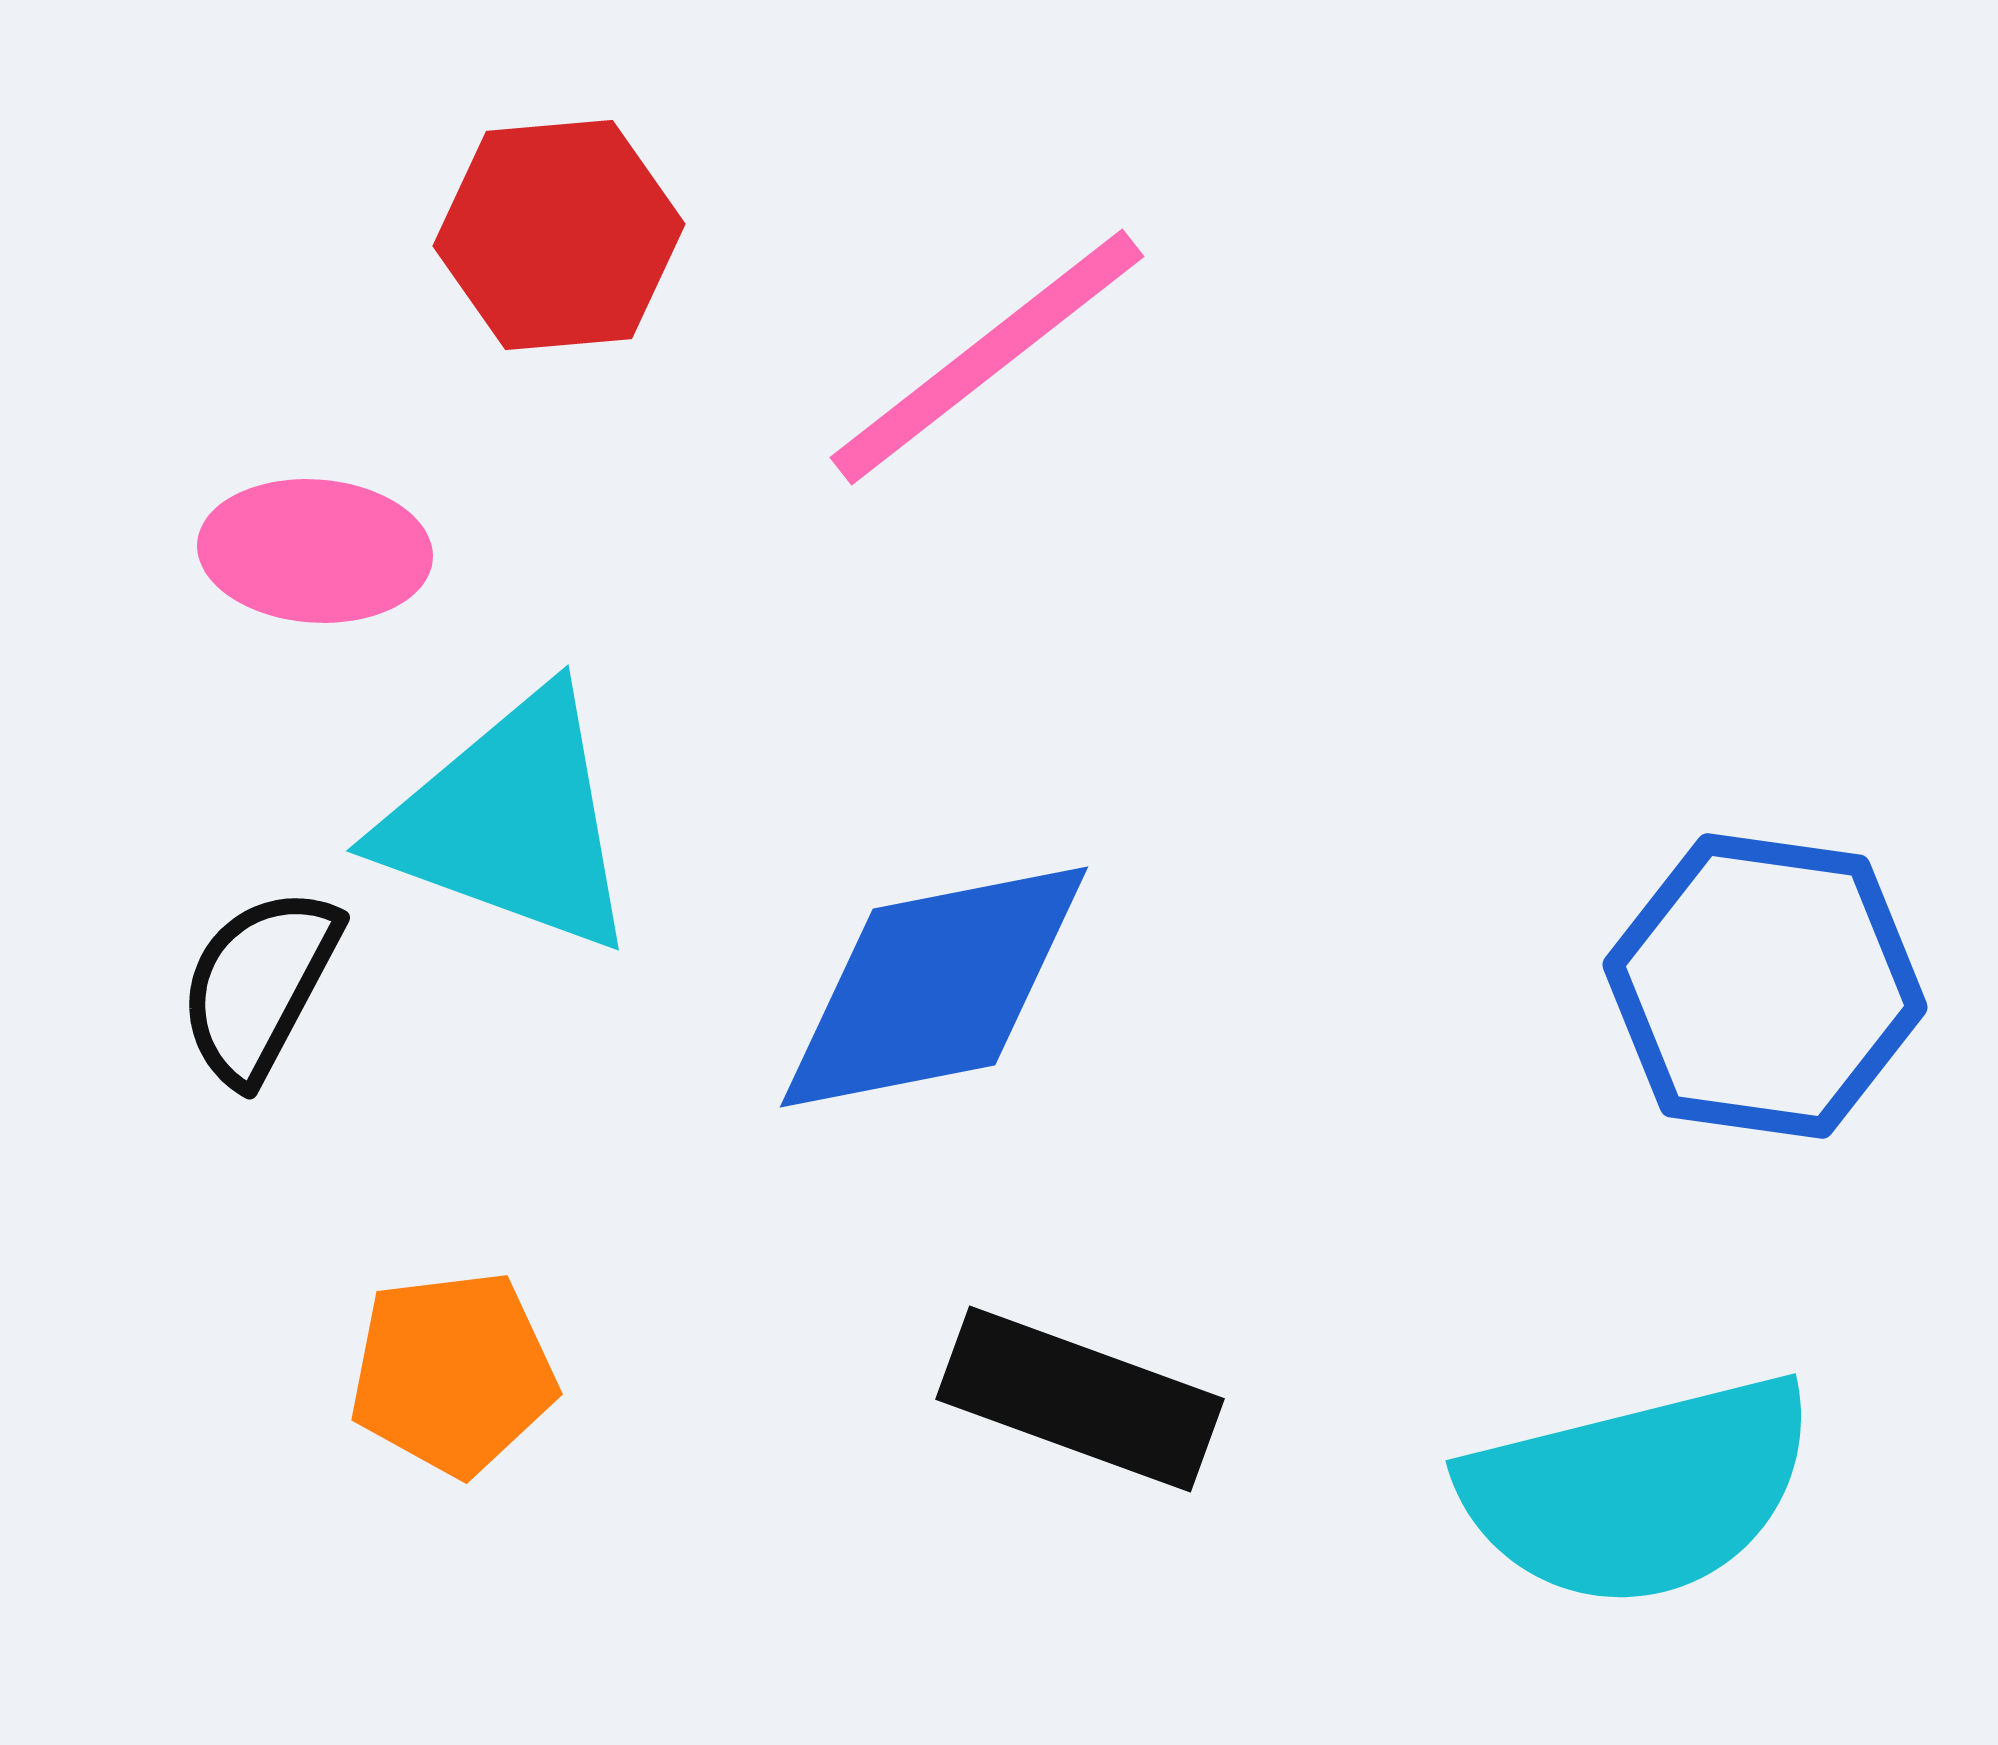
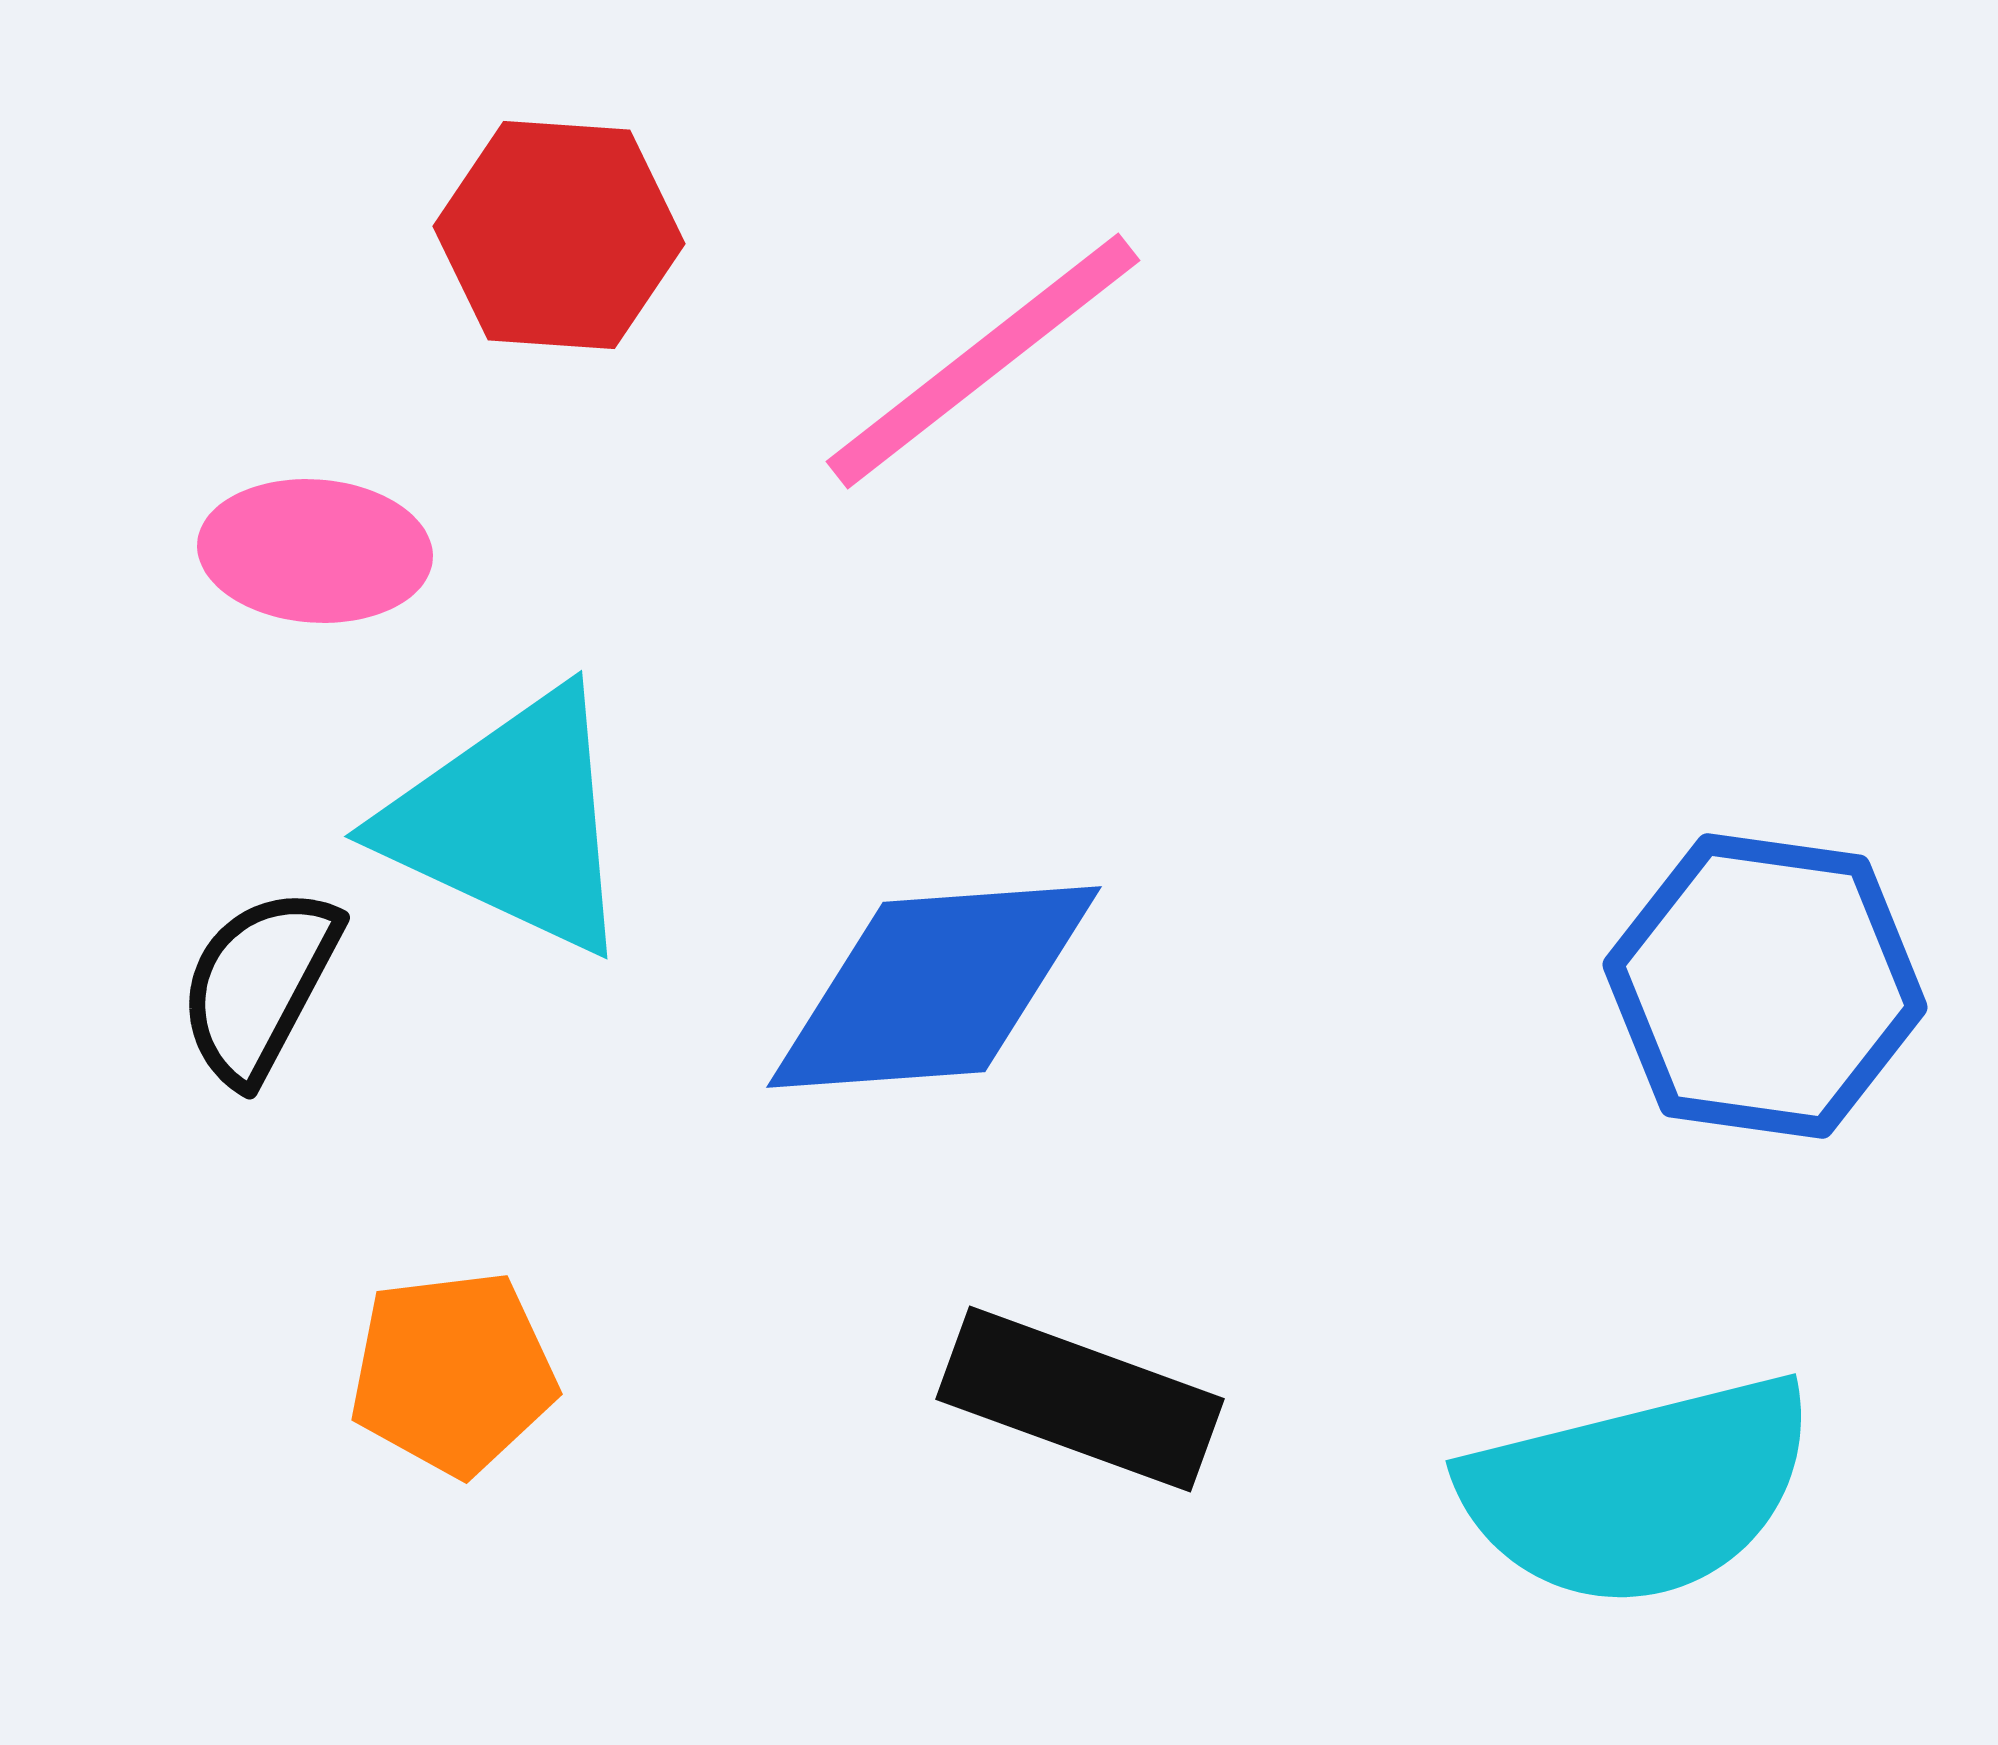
red hexagon: rotated 9 degrees clockwise
pink line: moved 4 px left, 4 px down
cyan triangle: rotated 5 degrees clockwise
blue diamond: rotated 7 degrees clockwise
